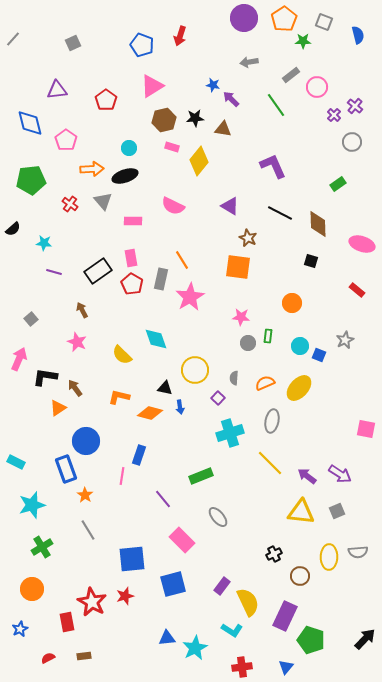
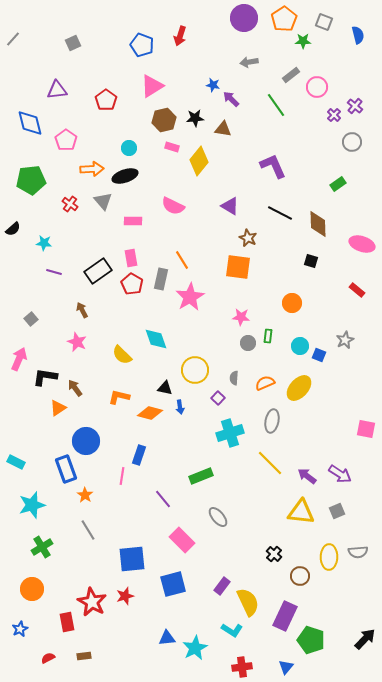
black cross at (274, 554): rotated 21 degrees counterclockwise
